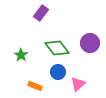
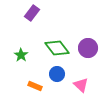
purple rectangle: moved 9 px left
purple circle: moved 2 px left, 5 px down
blue circle: moved 1 px left, 2 px down
pink triangle: moved 3 px right, 1 px down; rotated 35 degrees counterclockwise
